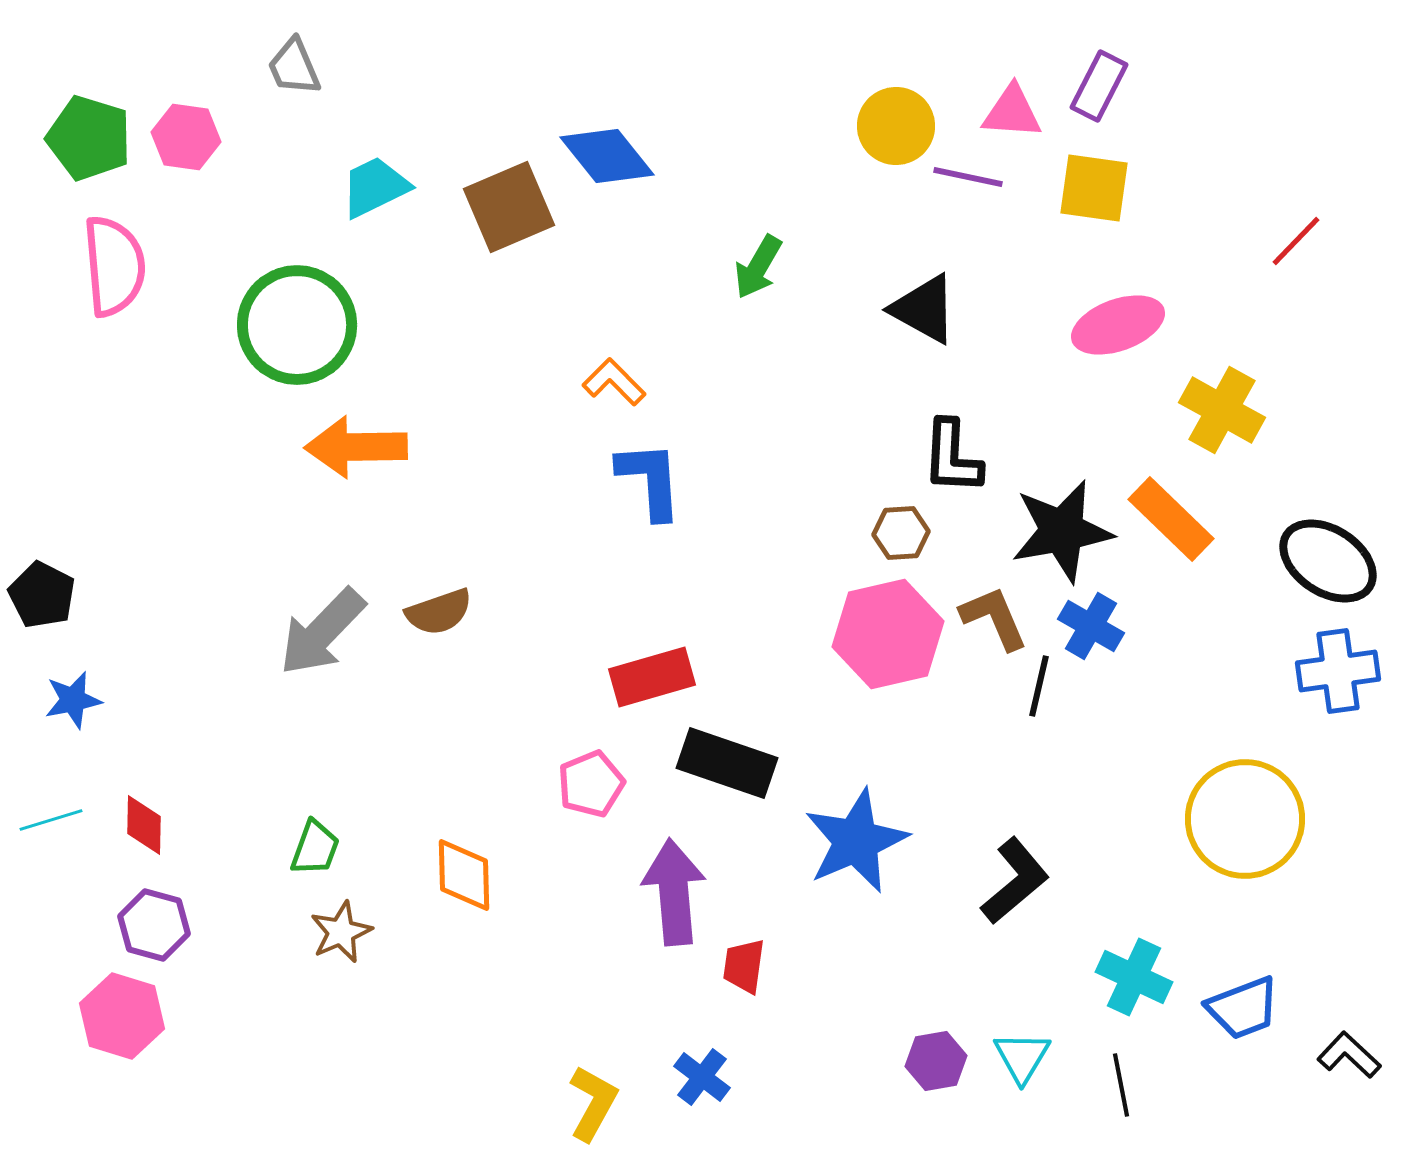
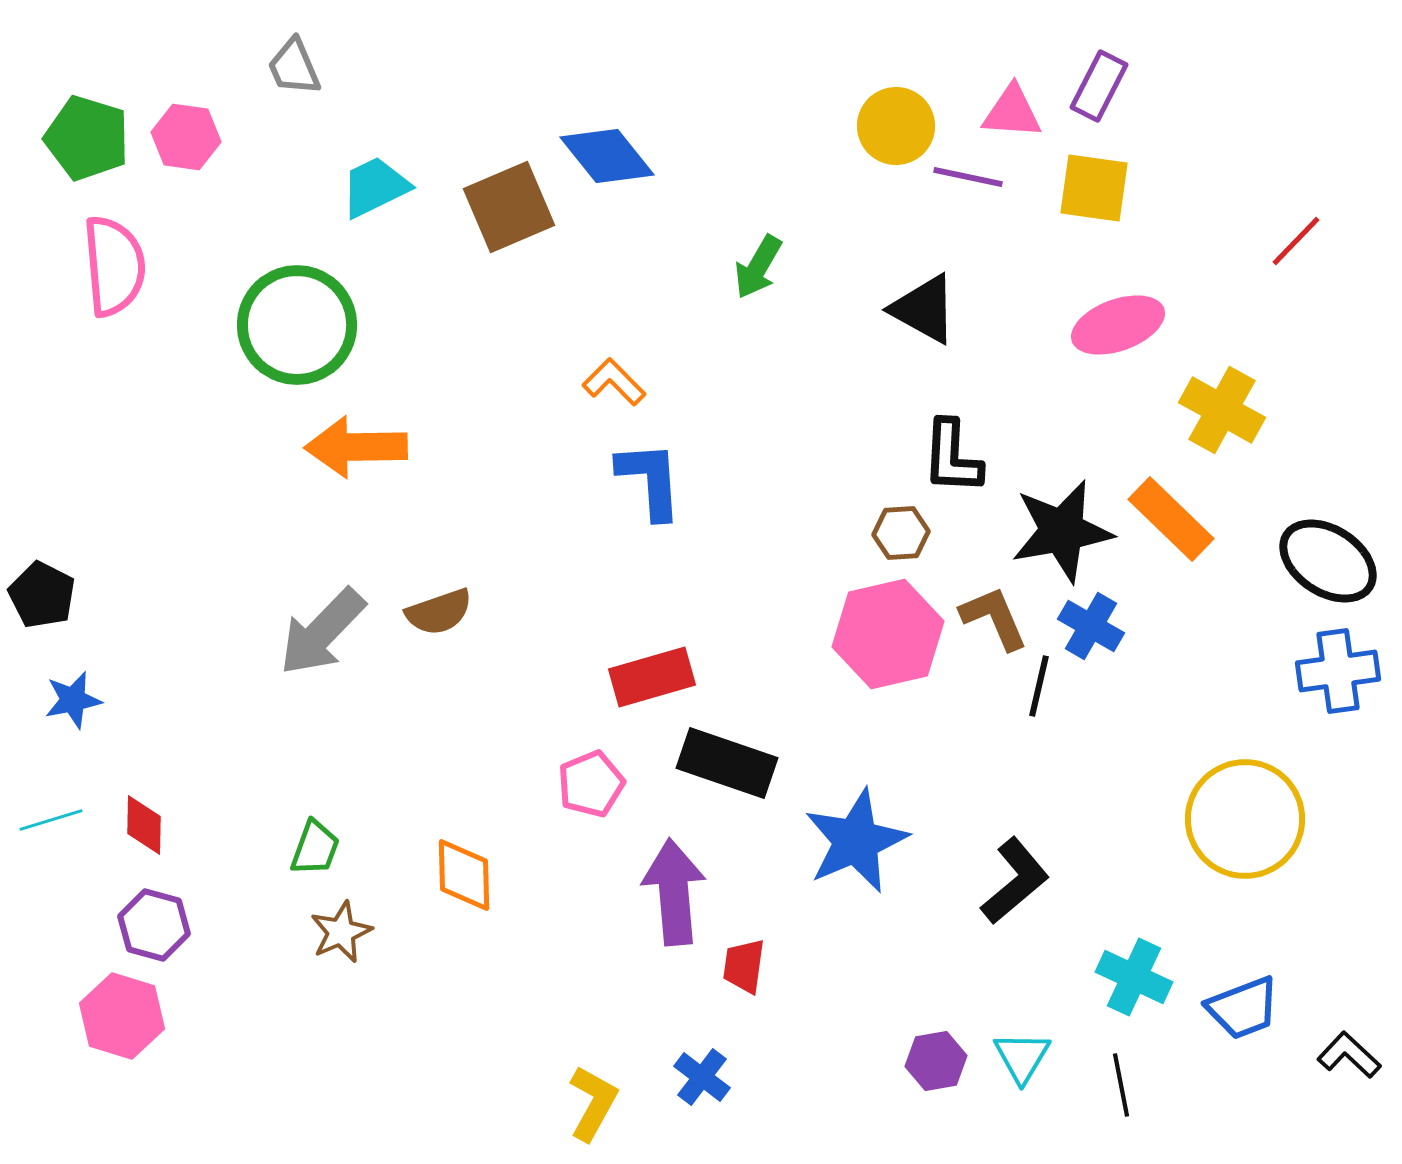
green pentagon at (89, 138): moved 2 px left
